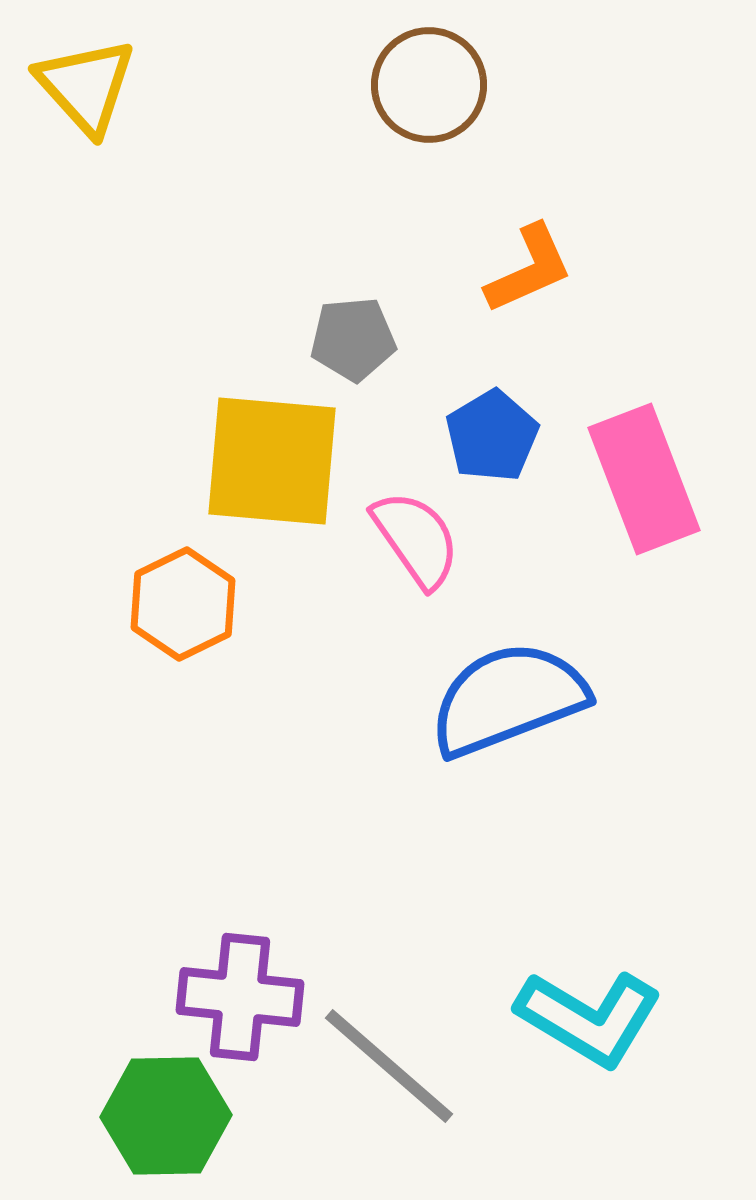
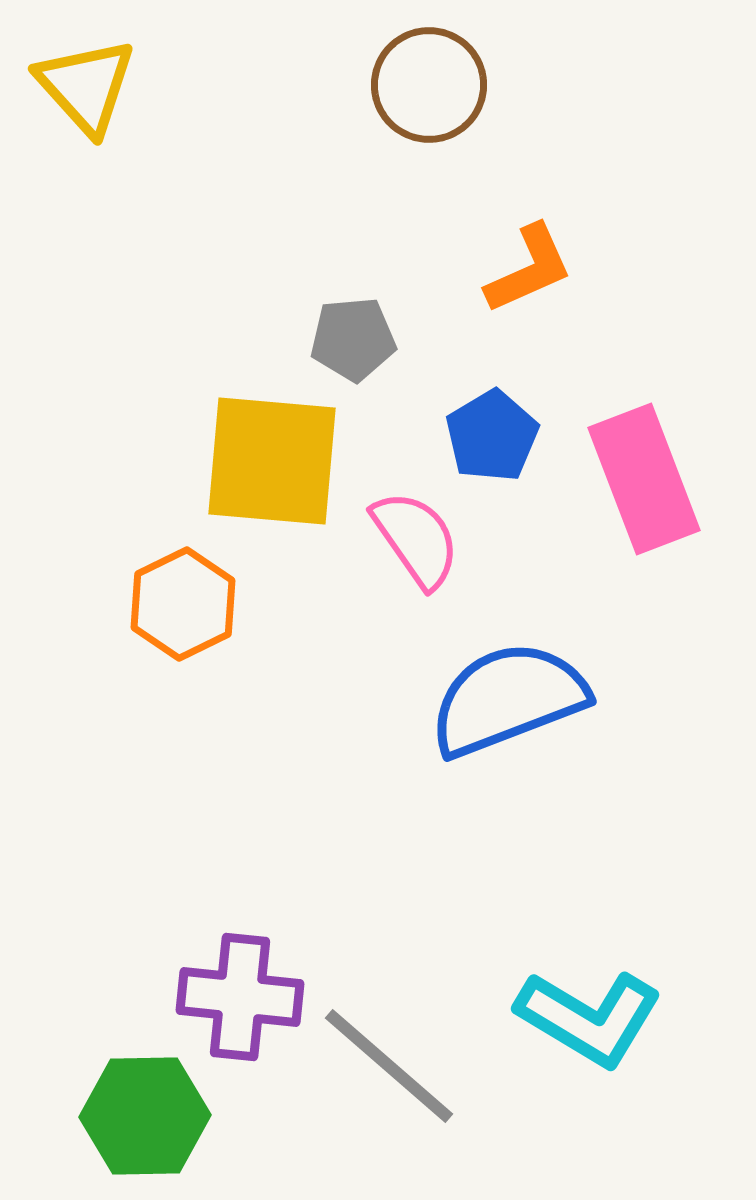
green hexagon: moved 21 px left
